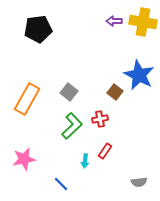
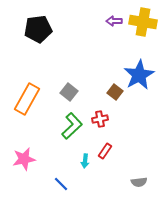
blue star: rotated 16 degrees clockwise
